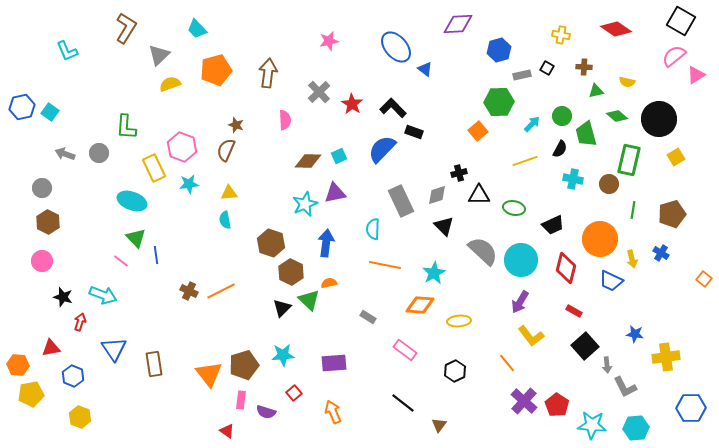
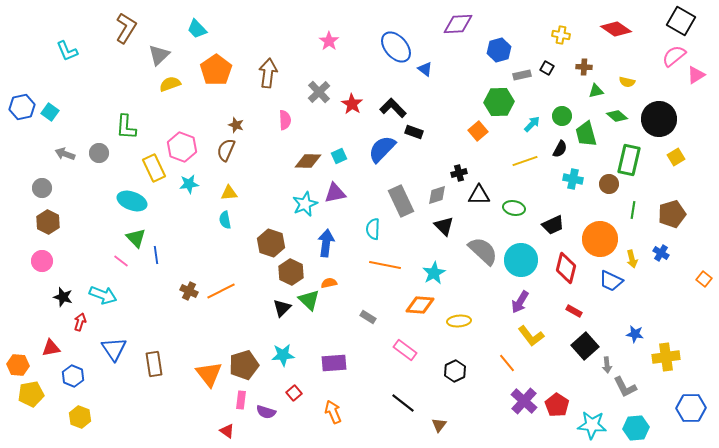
pink star at (329, 41): rotated 24 degrees counterclockwise
orange pentagon at (216, 70): rotated 20 degrees counterclockwise
